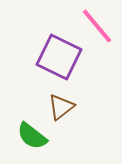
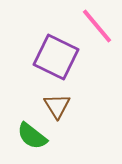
purple square: moved 3 px left
brown triangle: moved 4 px left, 1 px up; rotated 24 degrees counterclockwise
